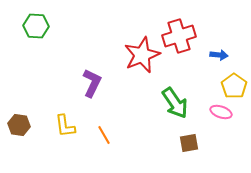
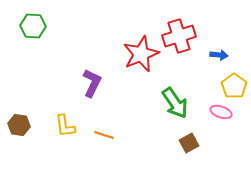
green hexagon: moved 3 px left
red star: moved 1 px left, 1 px up
orange line: rotated 42 degrees counterclockwise
brown square: rotated 18 degrees counterclockwise
